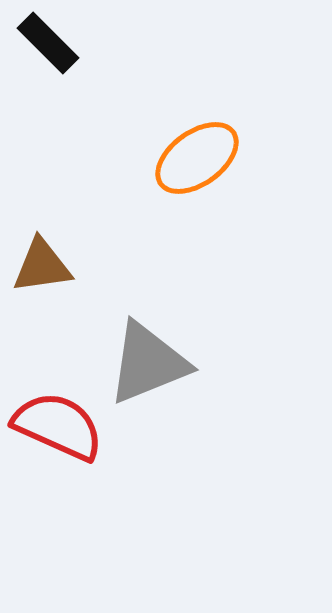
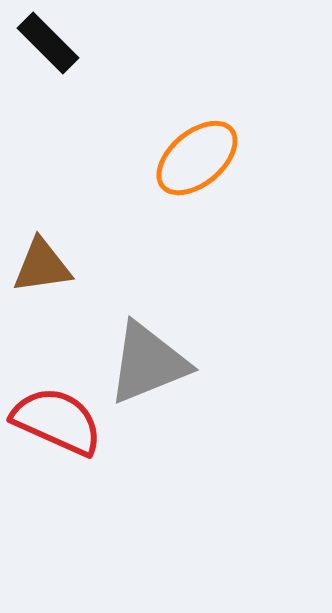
orange ellipse: rotated 4 degrees counterclockwise
red semicircle: moved 1 px left, 5 px up
